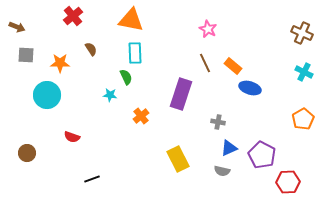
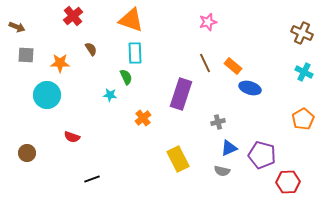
orange triangle: rotated 8 degrees clockwise
pink star: moved 7 px up; rotated 30 degrees clockwise
orange cross: moved 2 px right, 2 px down
gray cross: rotated 24 degrees counterclockwise
purple pentagon: rotated 12 degrees counterclockwise
